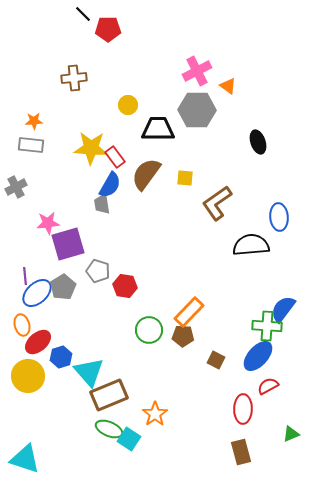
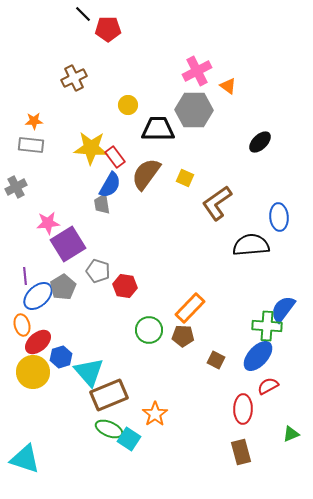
brown cross at (74, 78): rotated 20 degrees counterclockwise
gray hexagon at (197, 110): moved 3 px left
black ellipse at (258, 142): moved 2 px right; rotated 65 degrees clockwise
yellow square at (185, 178): rotated 18 degrees clockwise
purple square at (68, 244): rotated 16 degrees counterclockwise
blue ellipse at (37, 293): moved 1 px right, 3 px down
orange rectangle at (189, 312): moved 1 px right, 4 px up
yellow circle at (28, 376): moved 5 px right, 4 px up
